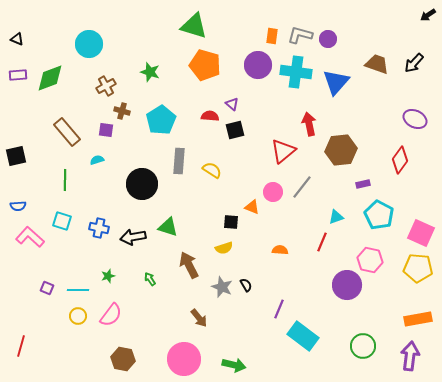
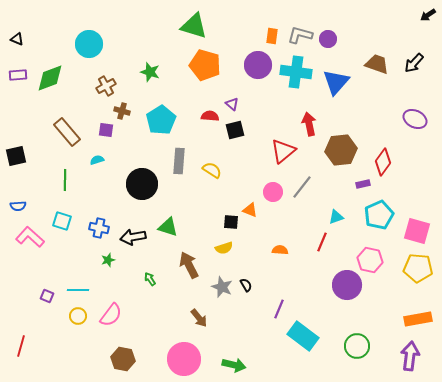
red diamond at (400, 160): moved 17 px left, 2 px down
orange triangle at (252, 207): moved 2 px left, 3 px down
cyan pentagon at (379, 215): rotated 20 degrees clockwise
pink square at (421, 233): moved 4 px left, 2 px up; rotated 8 degrees counterclockwise
green star at (108, 276): moved 16 px up
purple square at (47, 288): moved 8 px down
green circle at (363, 346): moved 6 px left
